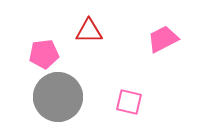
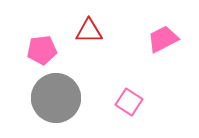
pink pentagon: moved 2 px left, 4 px up
gray circle: moved 2 px left, 1 px down
pink square: rotated 20 degrees clockwise
